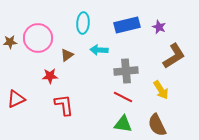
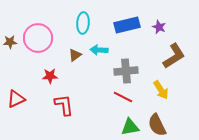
brown triangle: moved 8 px right
green triangle: moved 7 px right, 3 px down; rotated 18 degrees counterclockwise
